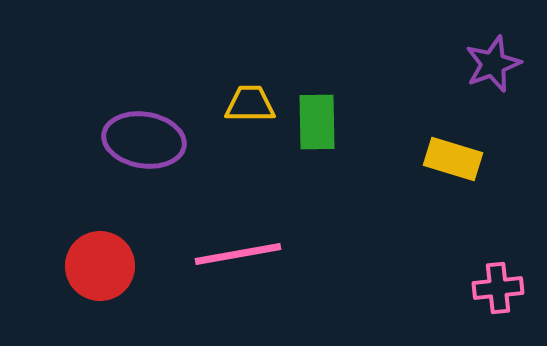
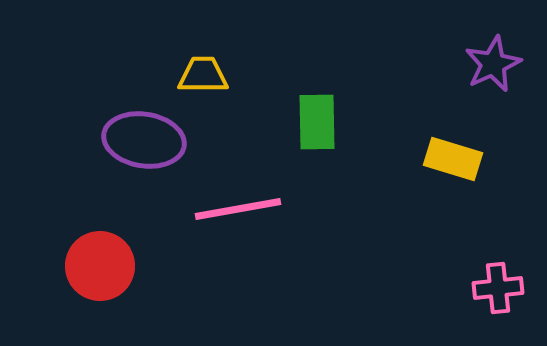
purple star: rotated 4 degrees counterclockwise
yellow trapezoid: moved 47 px left, 29 px up
pink line: moved 45 px up
